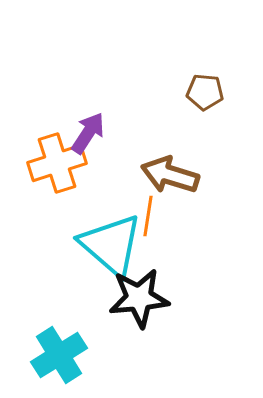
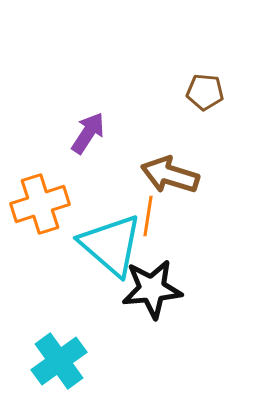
orange cross: moved 17 px left, 41 px down
black star: moved 13 px right, 9 px up
cyan cross: moved 6 px down; rotated 4 degrees counterclockwise
